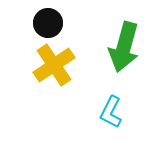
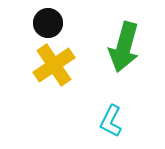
cyan L-shape: moved 9 px down
